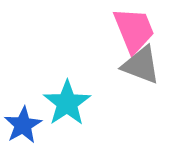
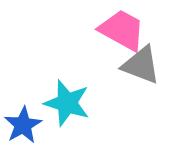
pink trapezoid: moved 12 px left; rotated 39 degrees counterclockwise
cyan star: rotated 21 degrees counterclockwise
